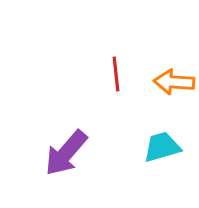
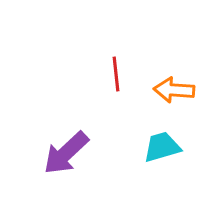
orange arrow: moved 8 px down
purple arrow: rotated 6 degrees clockwise
